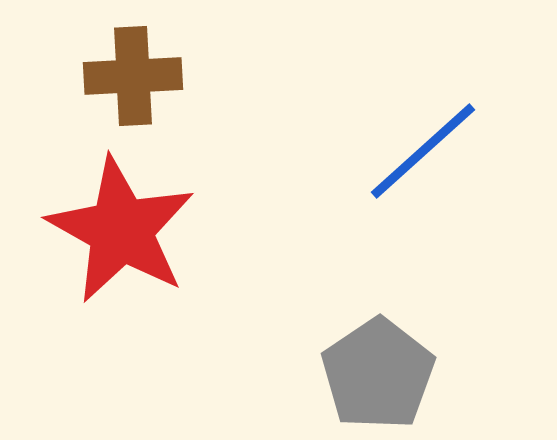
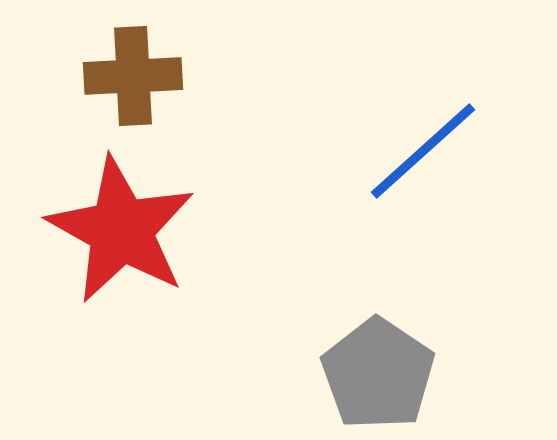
gray pentagon: rotated 4 degrees counterclockwise
